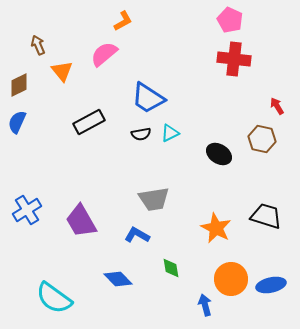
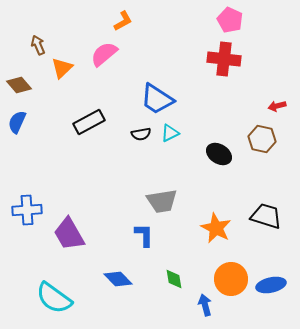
red cross: moved 10 px left
orange triangle: moved 3 px up; rotated 25 degrees clockwise
brown diamond: rotated 75 degrees clockwise
blue trapezoid: moved 9 px right, 1 px down
red arrow: rotated 72 degrees counterclockwise
gray trapezoid: moved 8 px right, 2 px down
blue cross: rotated 28 degrees clockwise
purple trapezoid: moved 12 px left, 13 px down
blue L-shape: moved 7 px right; rotated 60 degrees clockwise
green diamond: moved 3 px right, 11 px down
